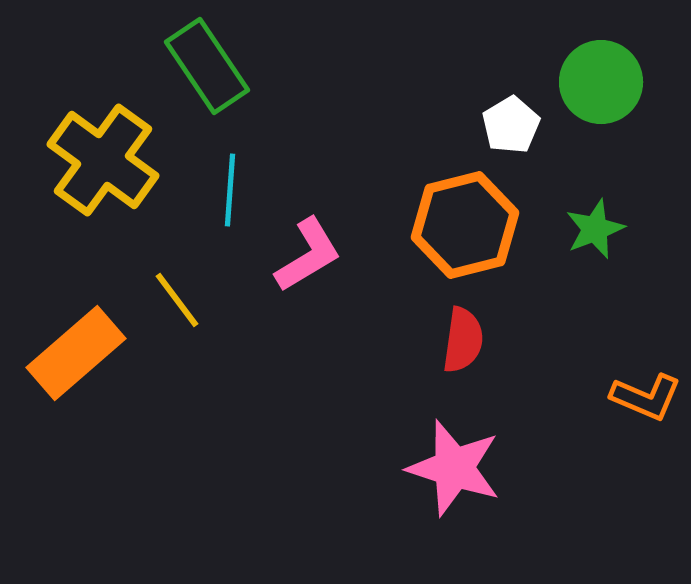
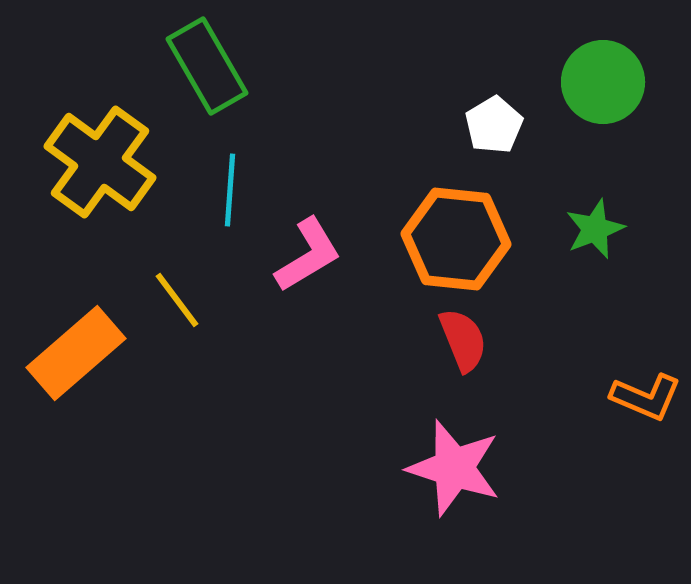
green rectangle: rotated 4 degrees clockwise
green circle: moved 2 px right
white pentagon: moved 17 px left
yellow cross: moved 3 px left, 2 px down
orange hexagon: moved 9 px left, 14 px down; rotated 20 degrees clockwise
red semicircle: rotated 30 degrees counterclockwise
